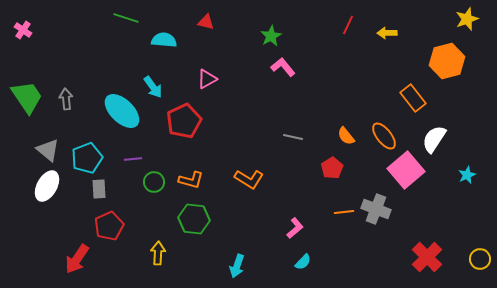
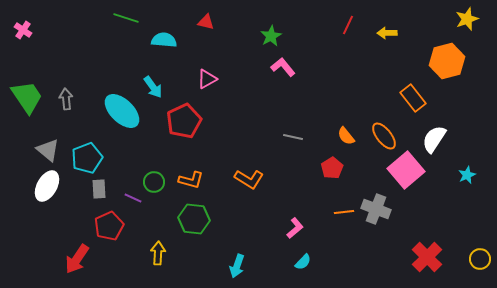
purple line at (133, 159): moved 39 px down; rotated 30 degrees clockwise
